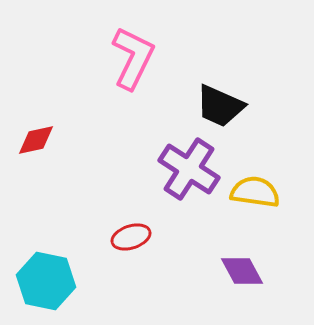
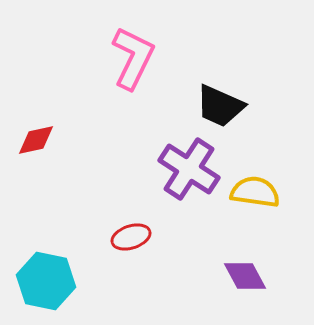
purple diamond: moved 3 px right, 5 px down
